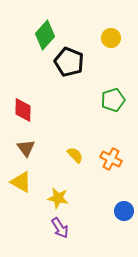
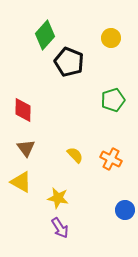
blue circle: moved 1 px right, 1 px up
